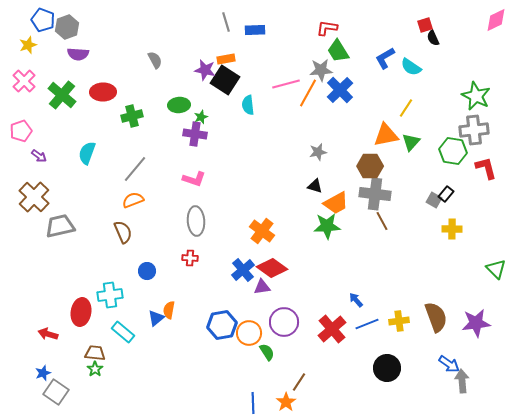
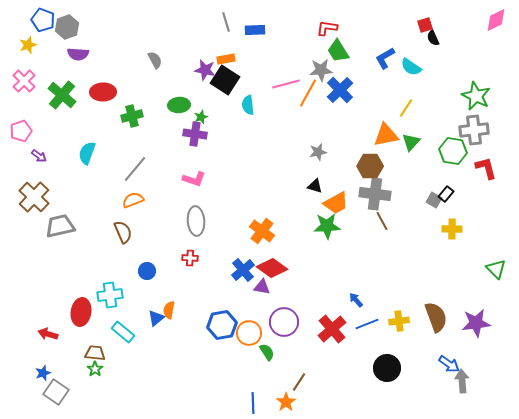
purple triangle at (262, 287): rotated 18 degrees clockwise
